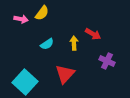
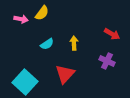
red arrow: moved 19 px right
